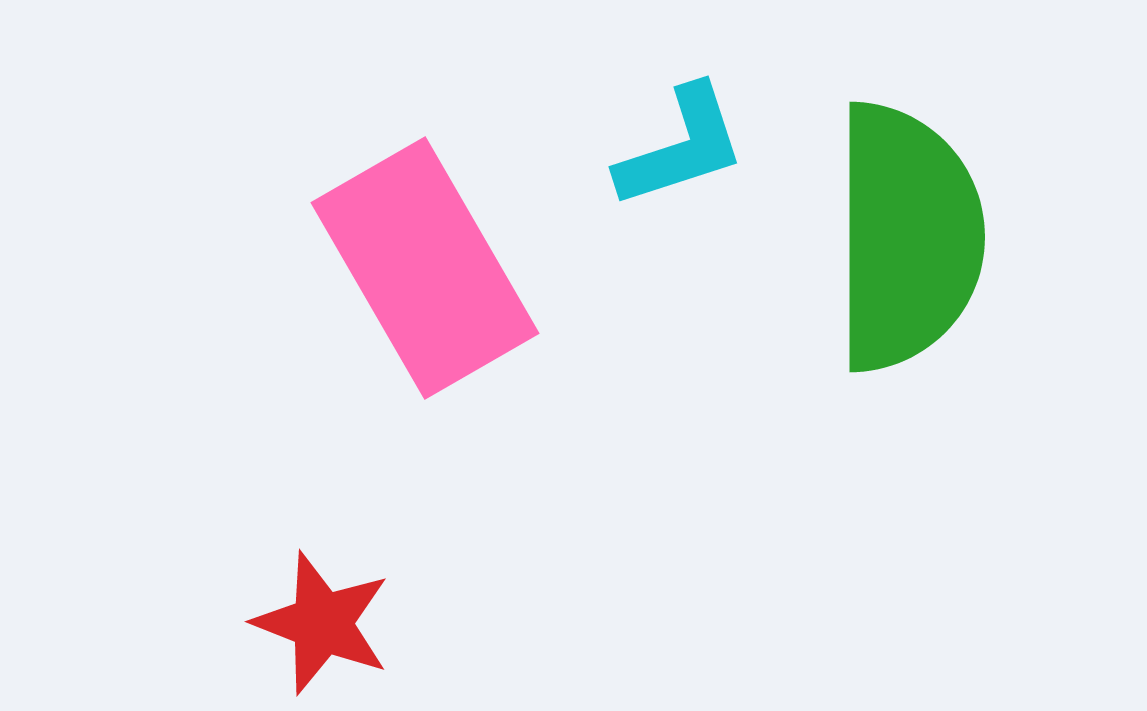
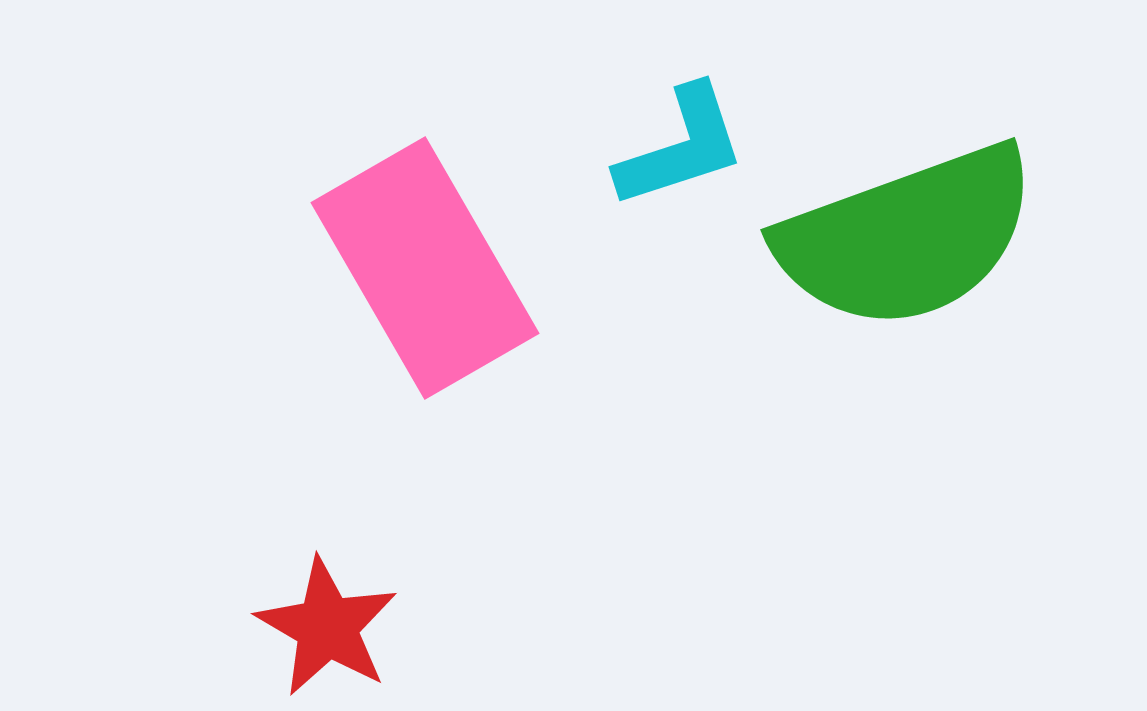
green semicircle: rotated 70 degrees clockwise
red star: moved 5 px right, 4 px down; rotated 9 degrees clockwise
